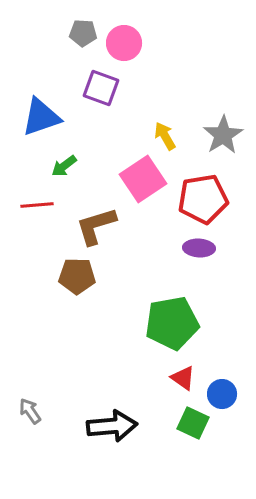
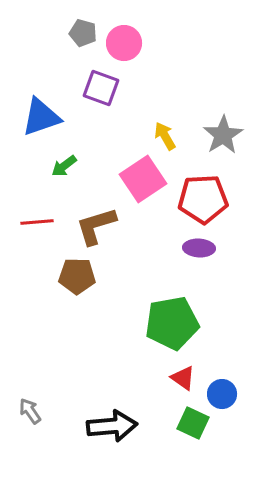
gray pentagon: rotated 12 degrees clockwise
red pentagon: rotated 6 degrees clockwise
red line: moved 17 px down
